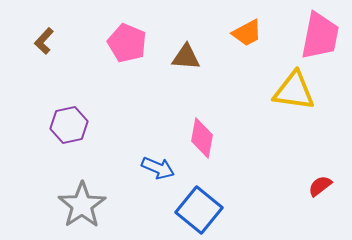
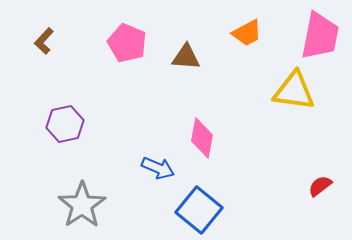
purple hexagon: moved 4 px left, 1 px up
